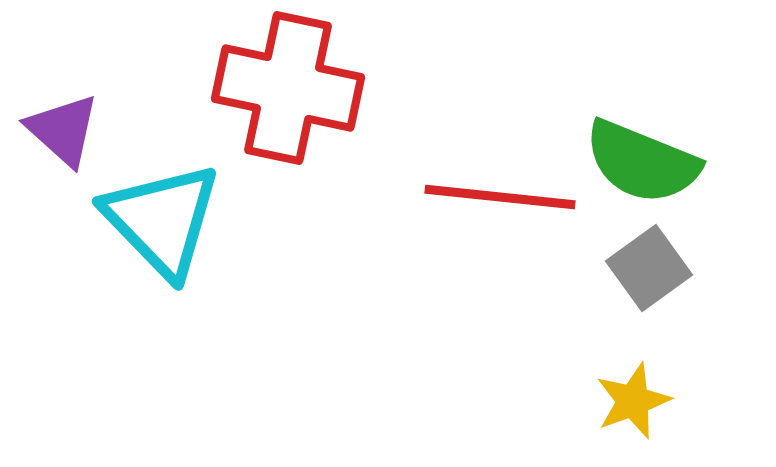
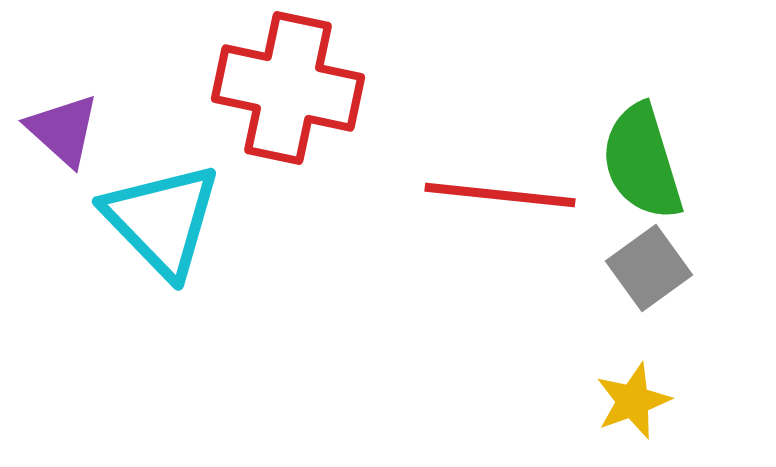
green semicircle: rotated 51 degrees clockwise
red line: moved 2 px up
